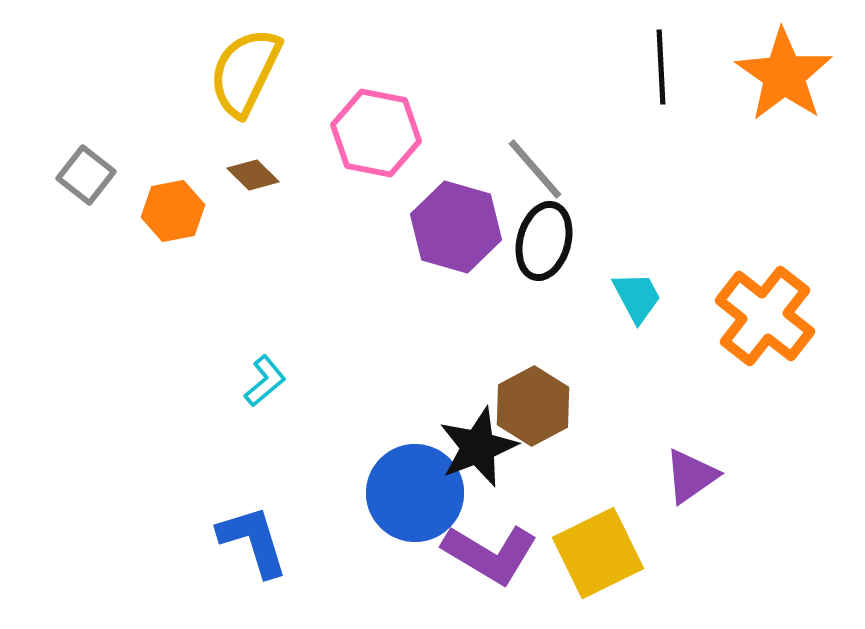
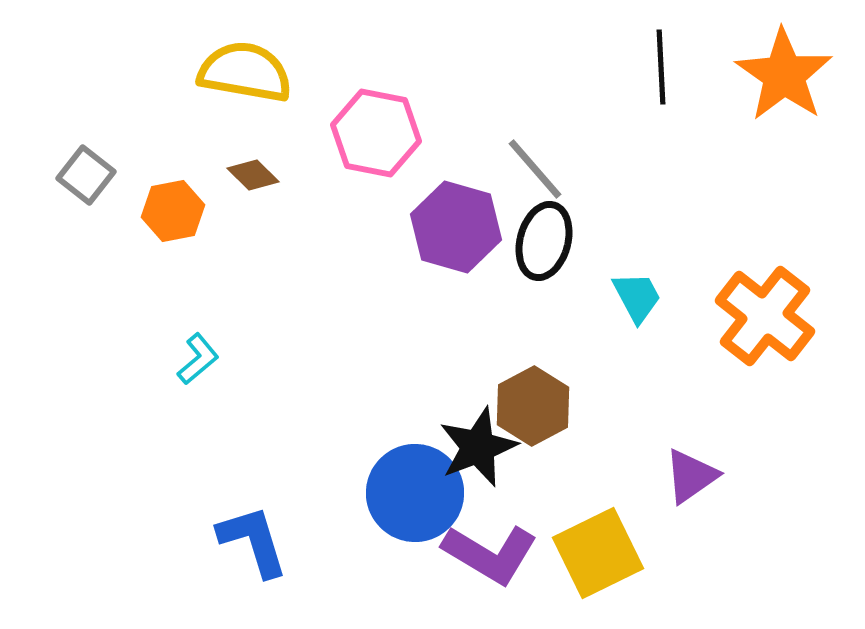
yellow semicircle: rotated 74 degrees clockwise
cyan L-shape: moved 67 px left, 22 px up
